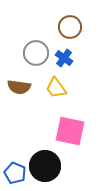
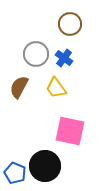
brown circle: moved 3 px up
gray circle: moved 1 px down
brown semicircle: rotated 110 degrees clockwise
